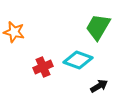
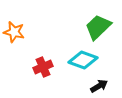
green trapezoid: rotated 16 degrees clockwise
cyan diamond: moved 5 px right
